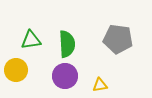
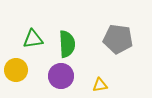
green triangle: moved 2 px right, 1 px up
purple circle: moved 4 px left
